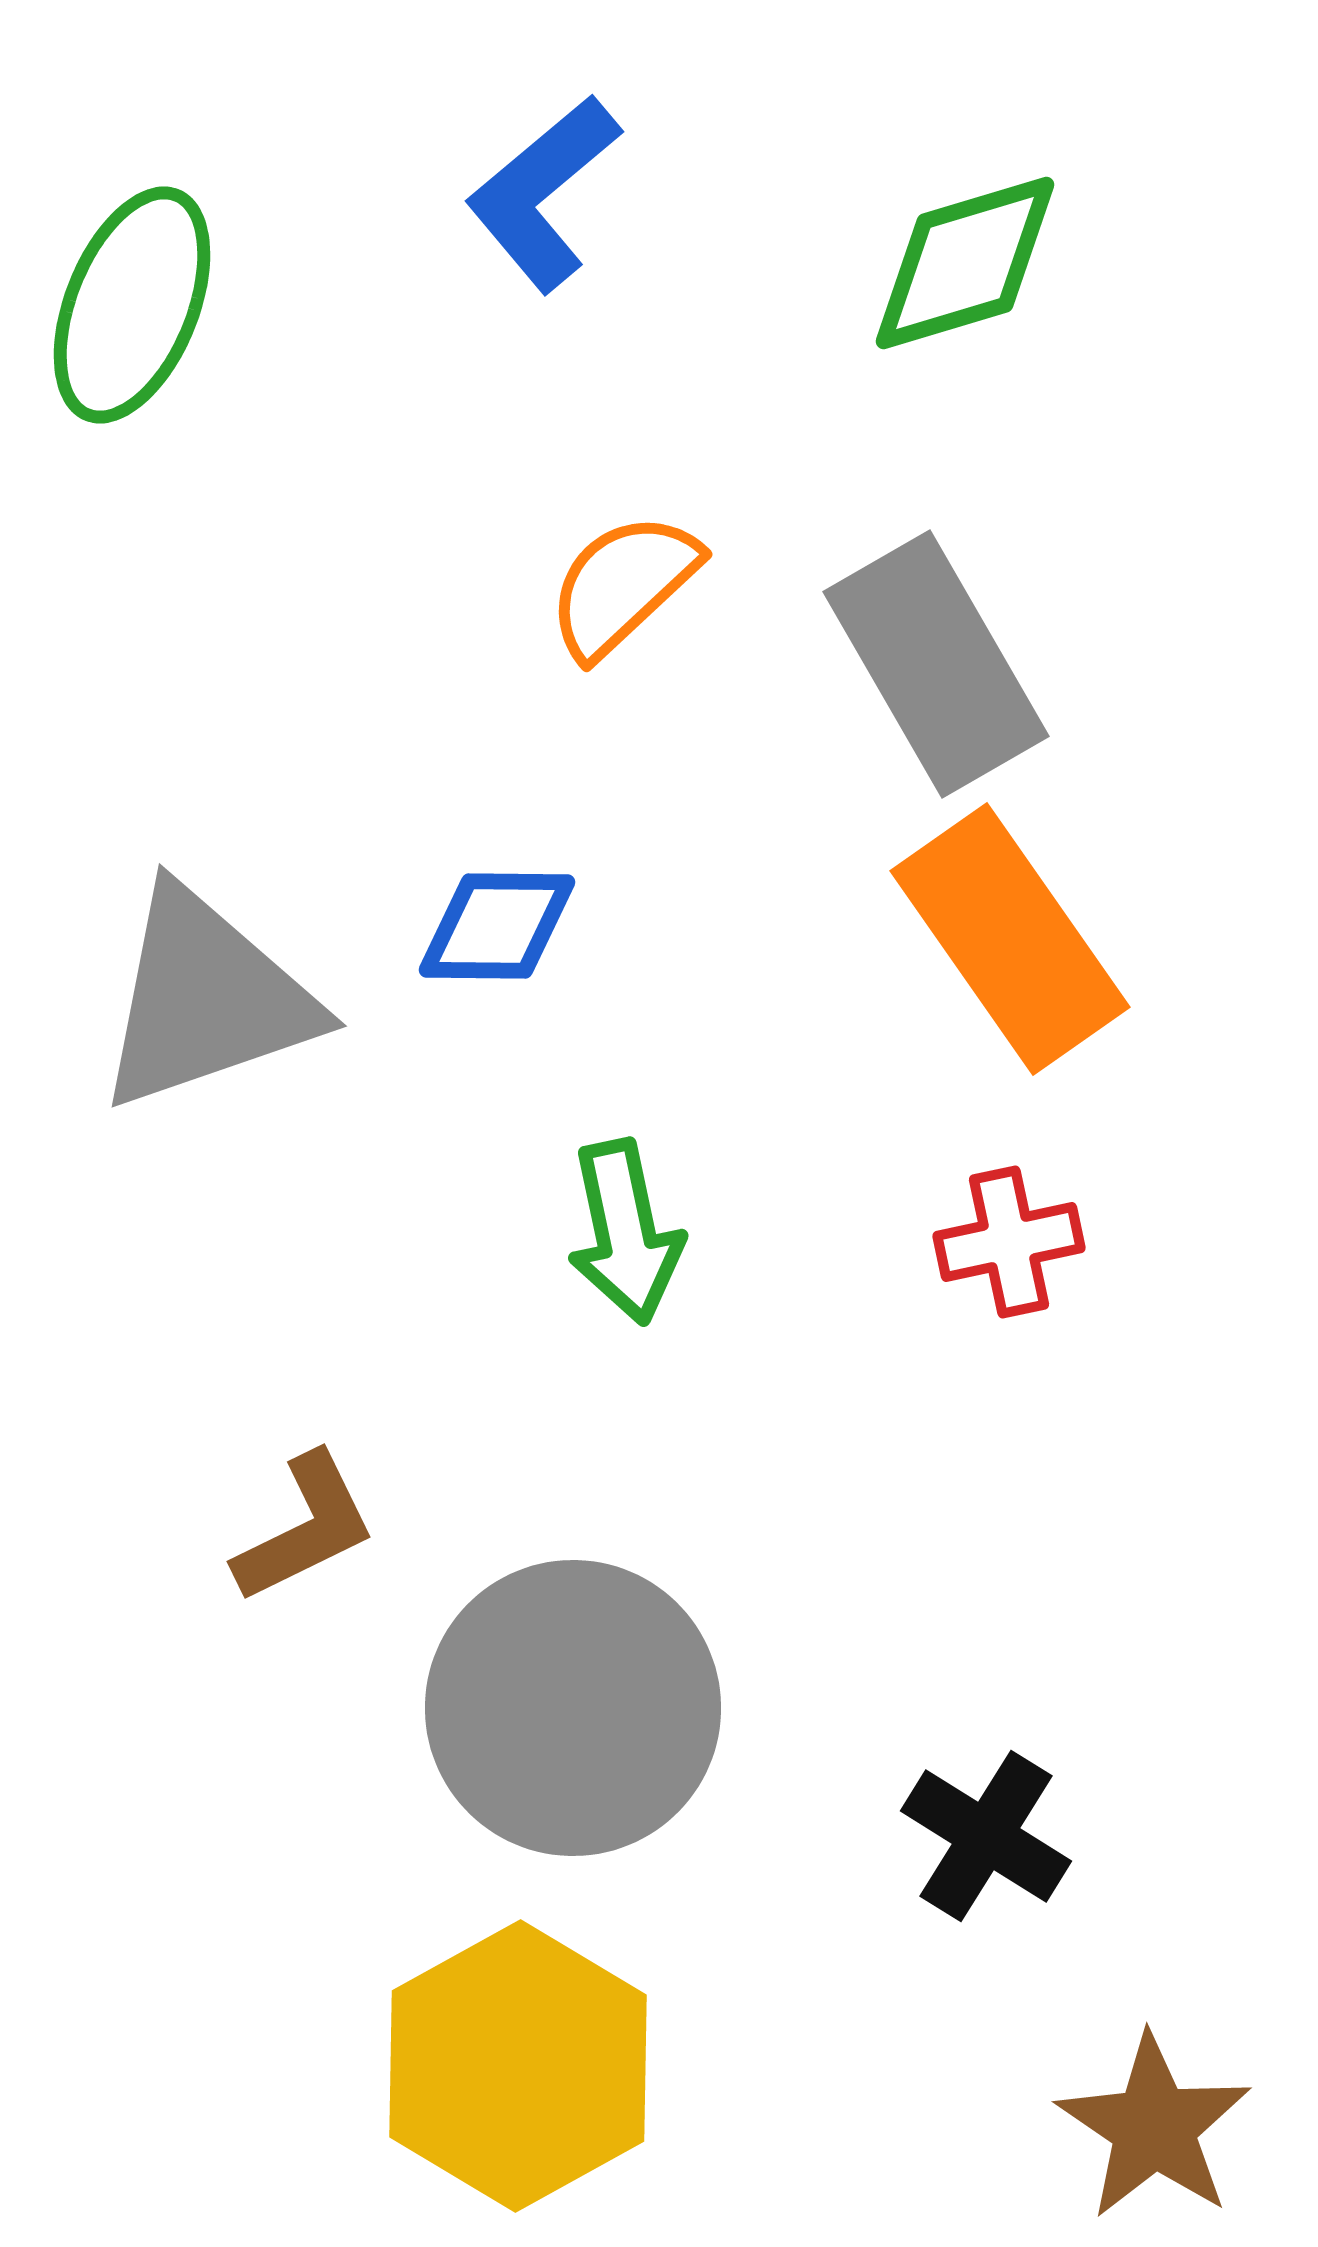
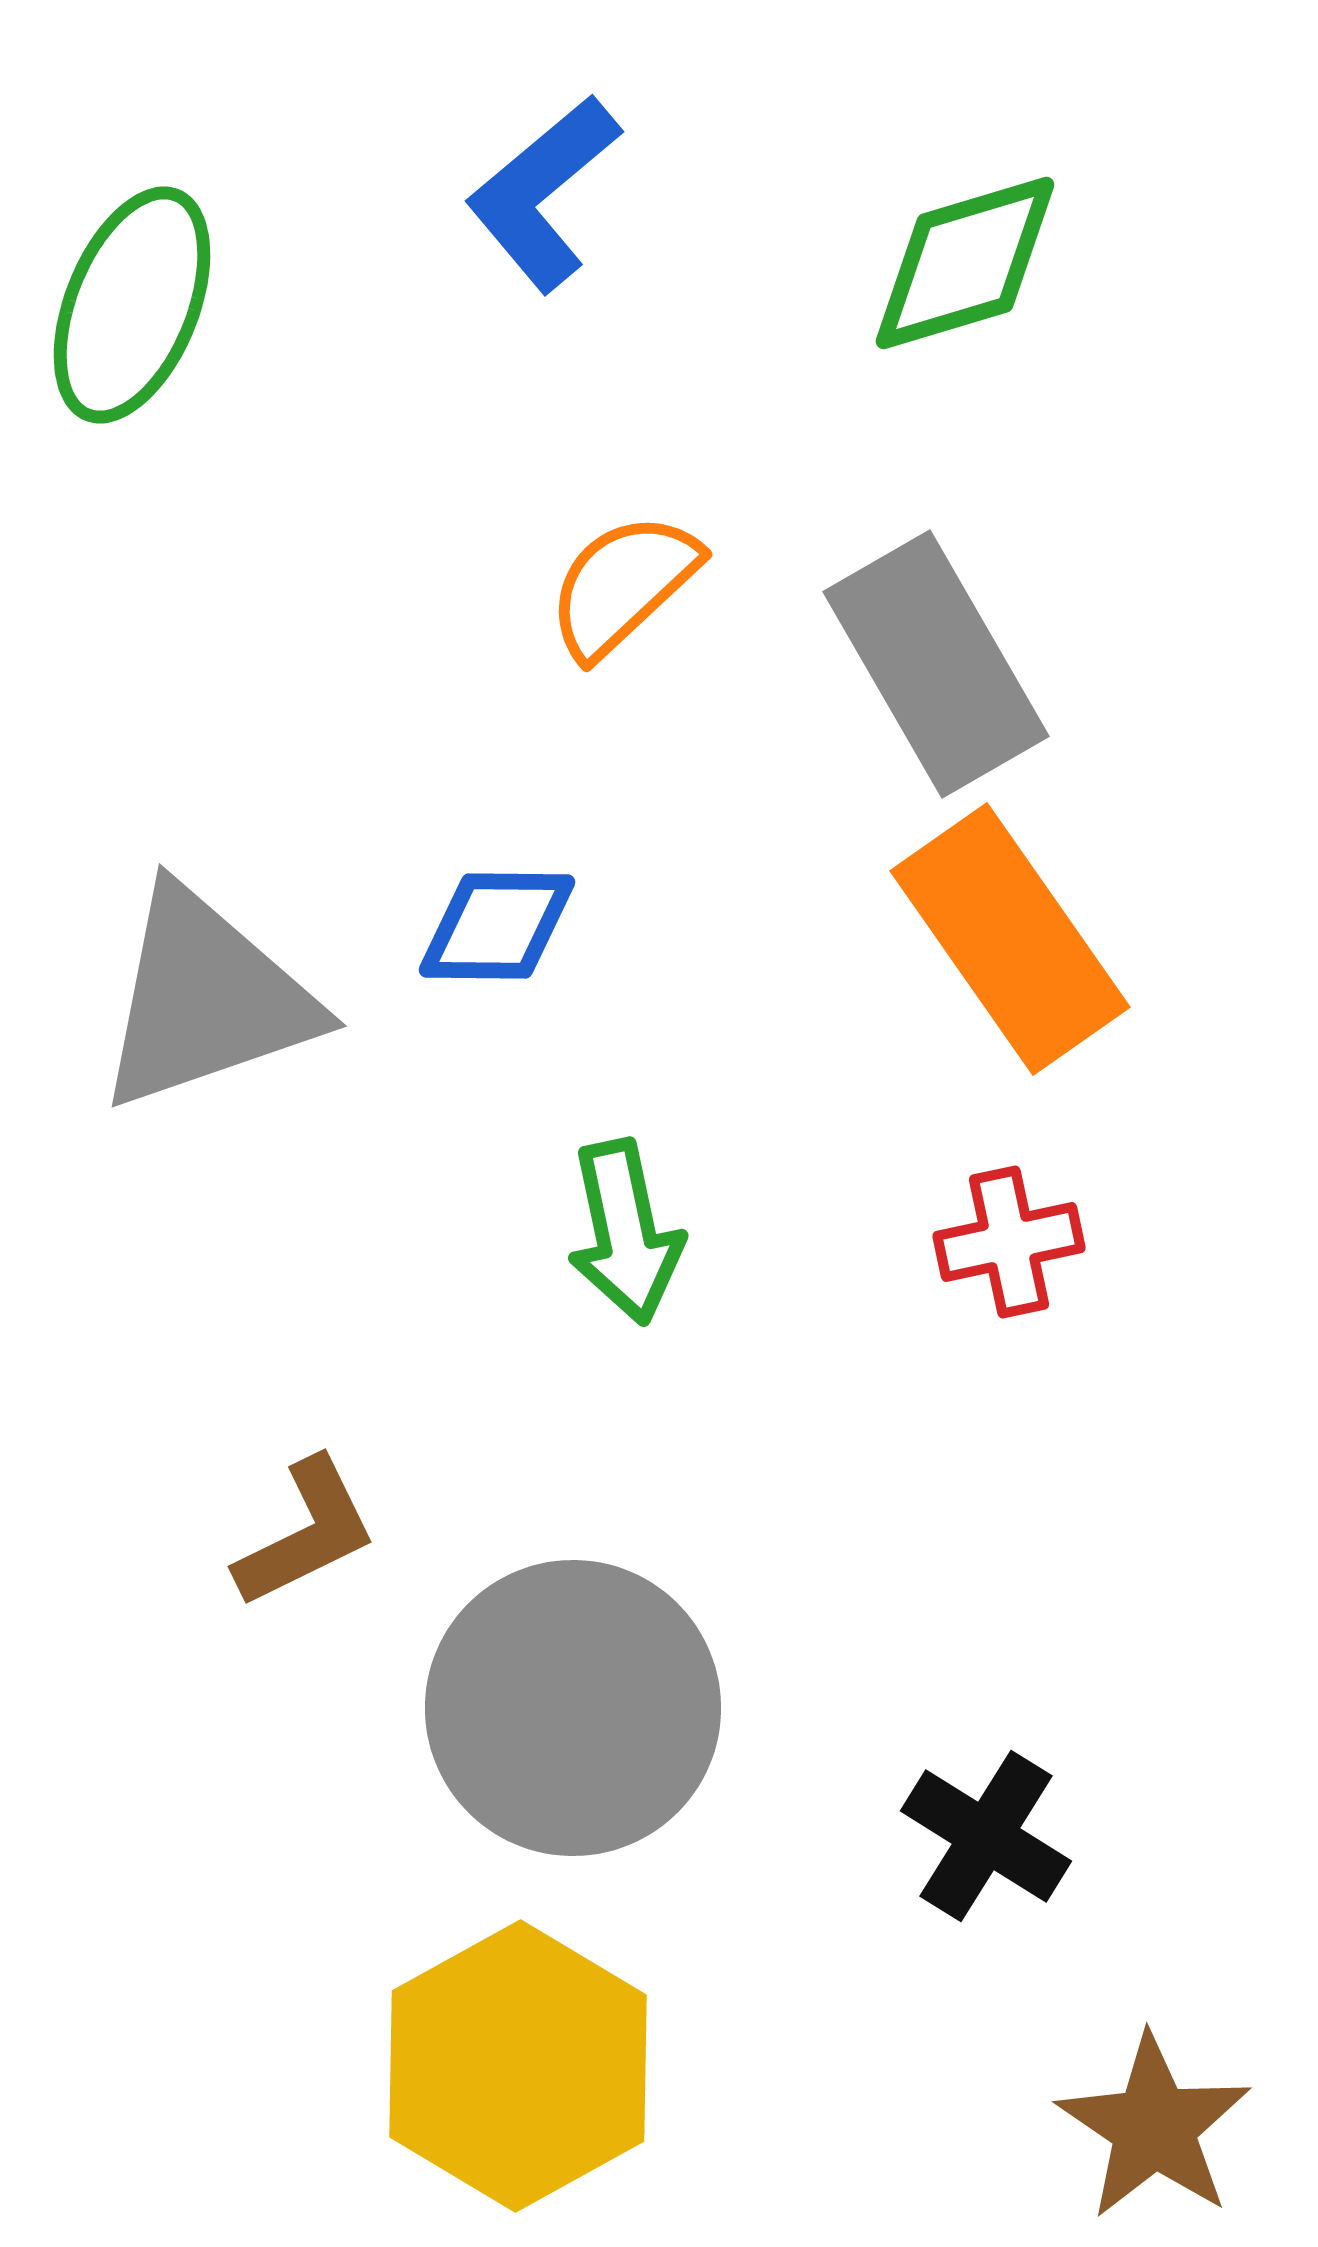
brown L-shape: moved 1 px right, 5 px down
